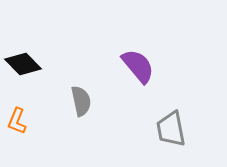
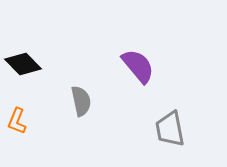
gray trapezoid: moved 1 px left
